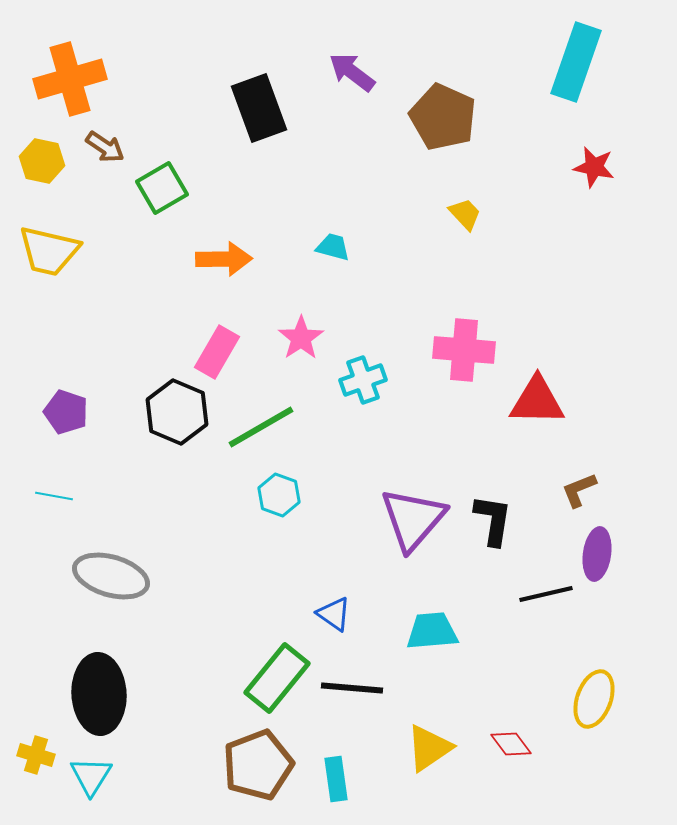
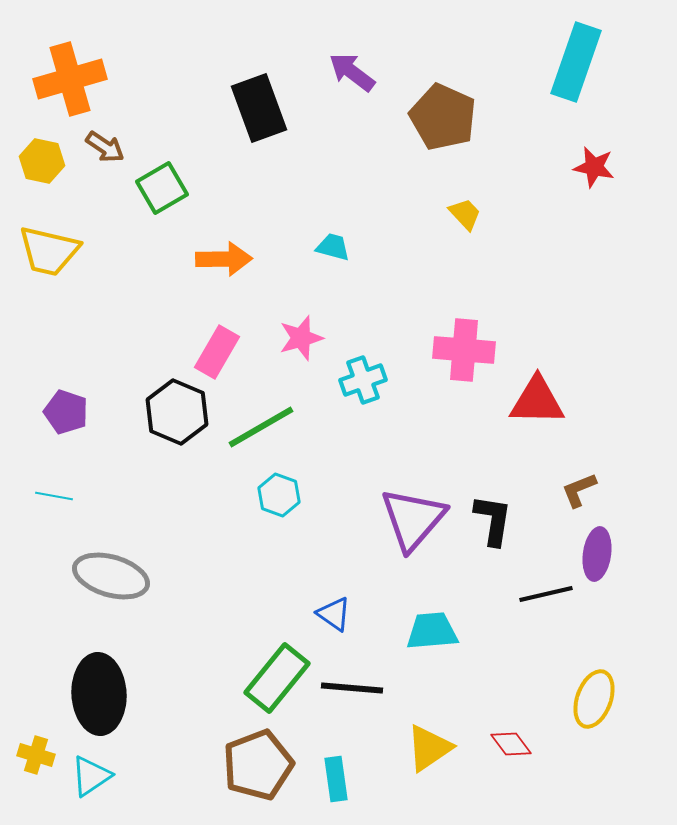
pink star at (301, 338): rotated 18 degrees clockwise
cyan triangle at (91, 776): rotated 24 degrees clockwise
